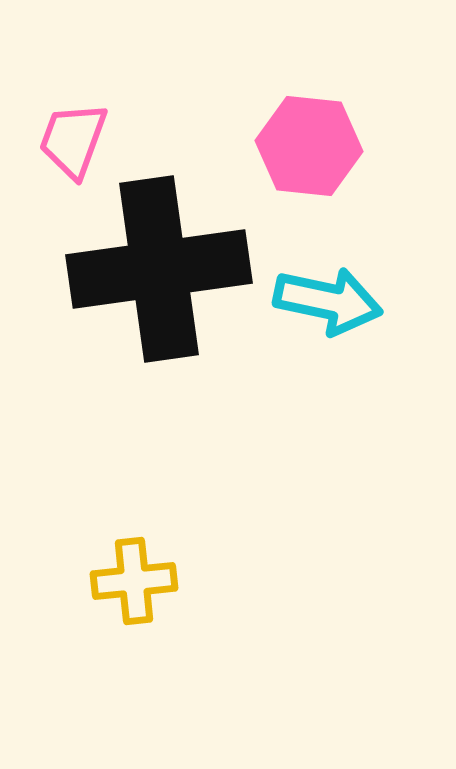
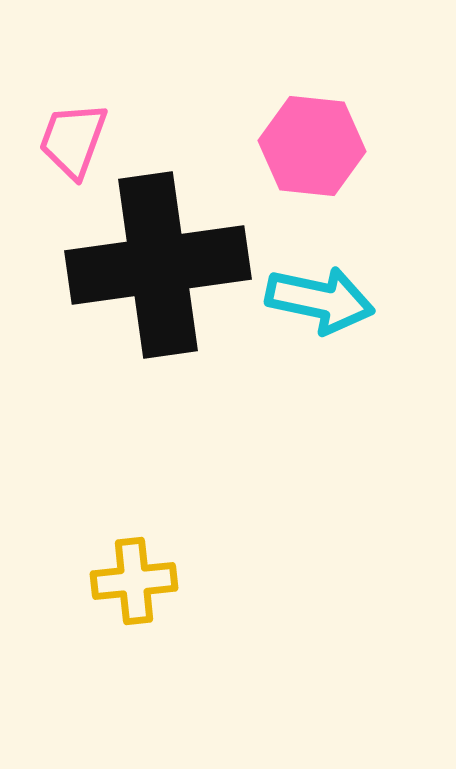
pink hexagon: moved 3 px right
black cross: moved 1 px left, 4 px up
cyan arrow: moved 8 px left, 1 px up
